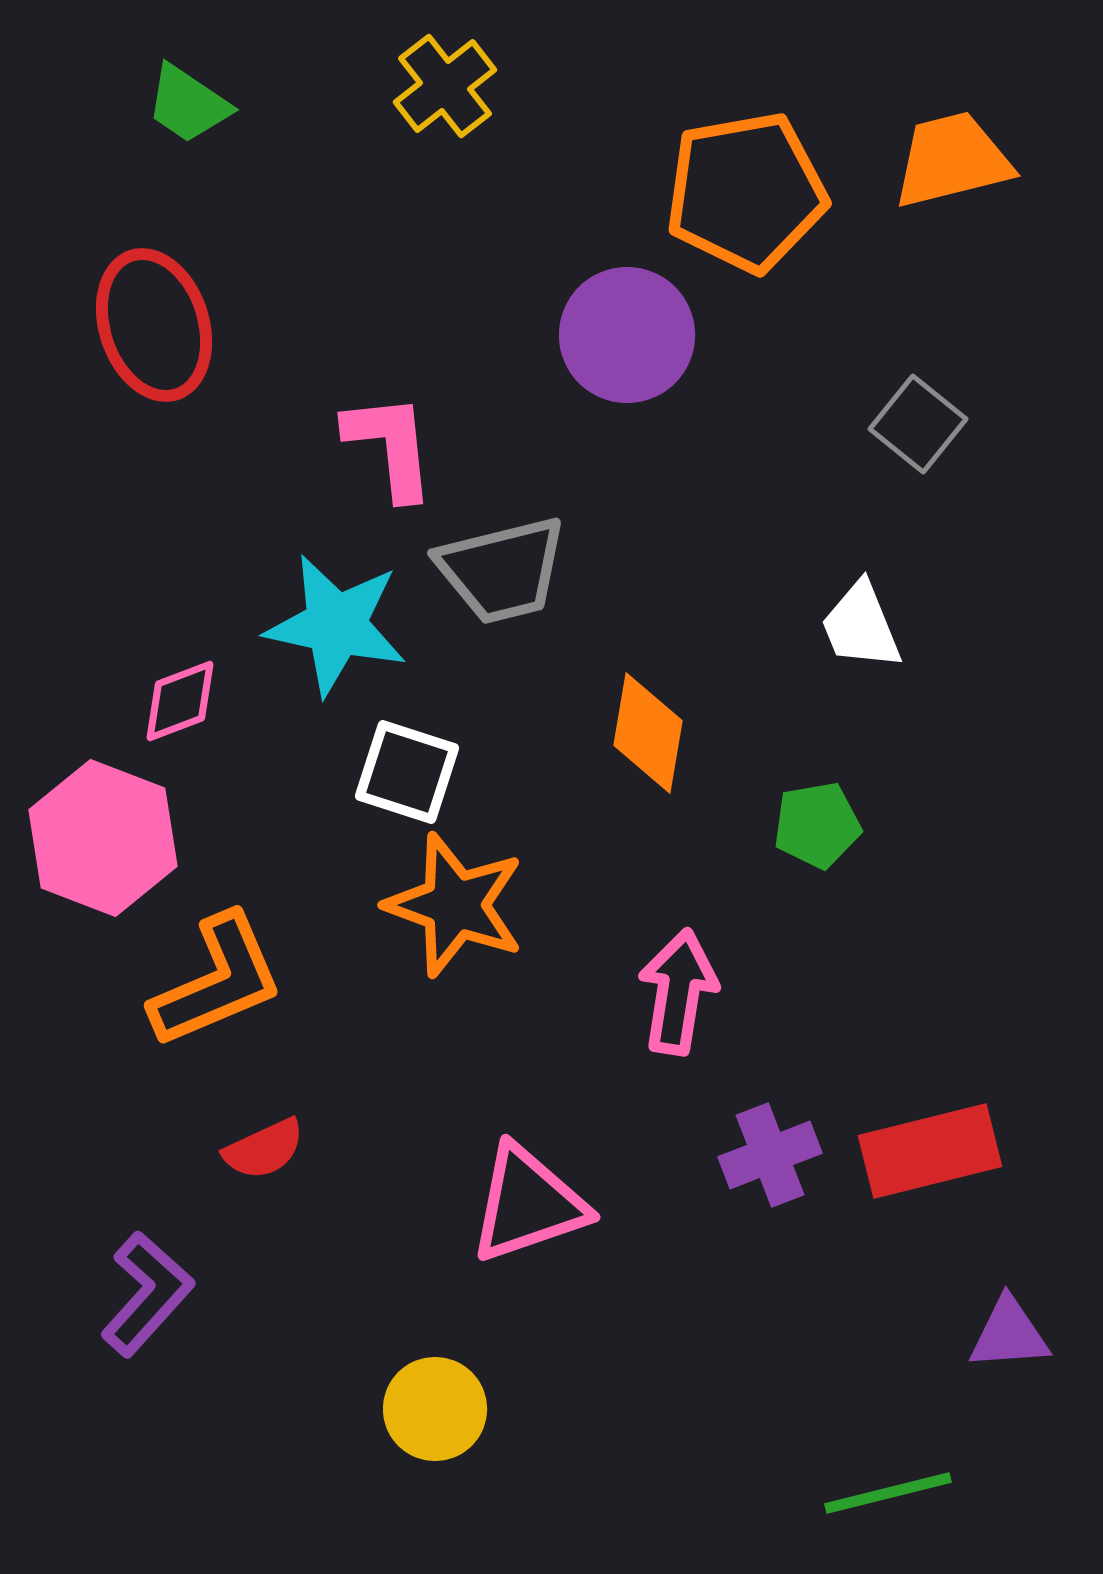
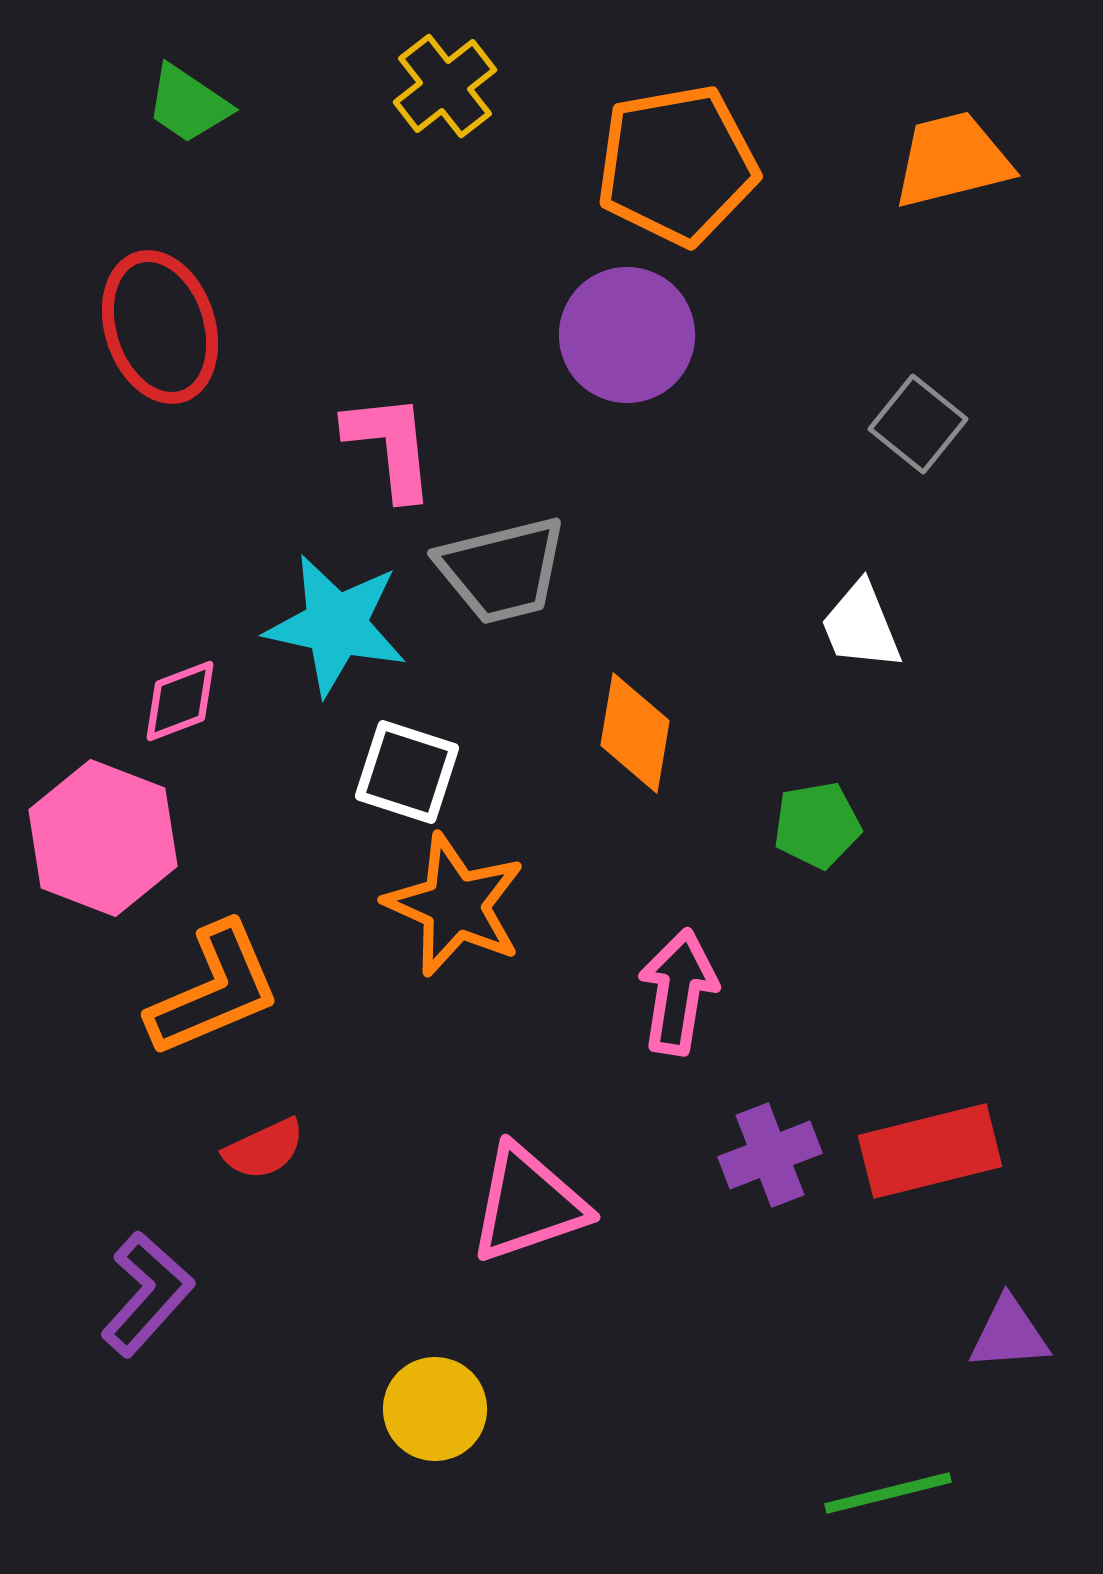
orange pentagon: moved 69 px left, 27 px up
red ellipse: moved 6 px right, 2 px down
orange diamond: moved 13 px left
orange star: rotated 4 degrees clockwise
orange L-shape: moved 3 px left, 9 px down
